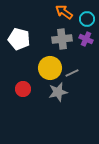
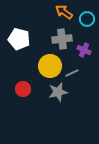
purple cross: moved 2 px left, 11 px down
yellow circle: moved 2 px up
